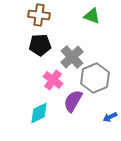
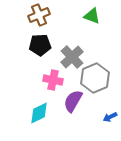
brown cross: rotated 30 degrees counterclockwise
pink cross: rotated 24 degrees counterclockwise
